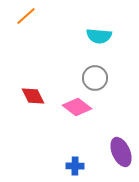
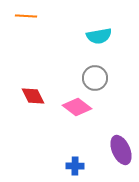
orange line: rotated 45 degrees clockwise
cyan semicircle: rotated 15 degrees counterclockwise
purple ellipse: moved 2 px up
